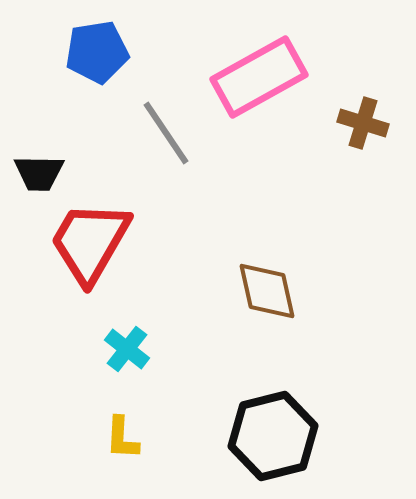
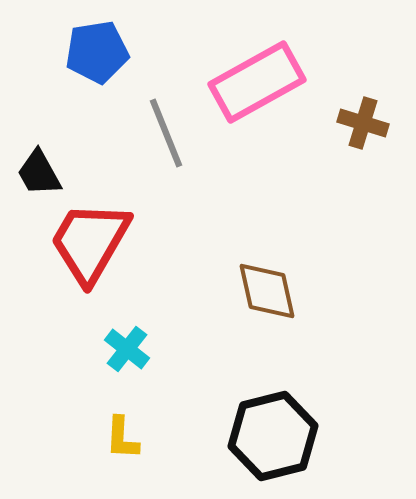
pink rectangle: moved 2 px left, 5 px down
gray line: rotated 12 degrees clockwise
black trapezoid: rotated 60 degrees clockwise
